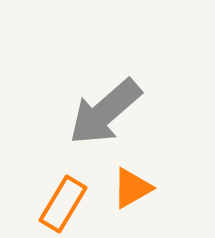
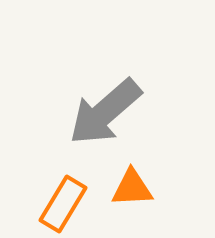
orange triangle: rotated 27 degrees clockwise
